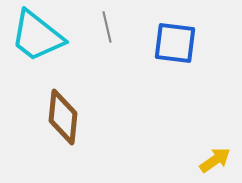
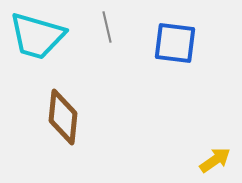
cyan trapezoid: rotated 22 degrees counterclockwise
